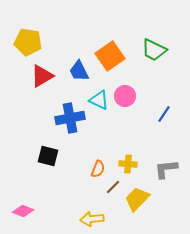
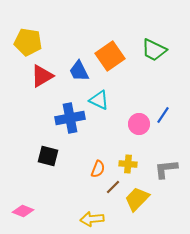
pink circle: moved 14 px right, 28 px down
blue line: moved 1 px left, 1 px down
